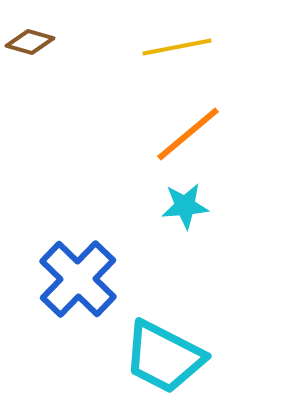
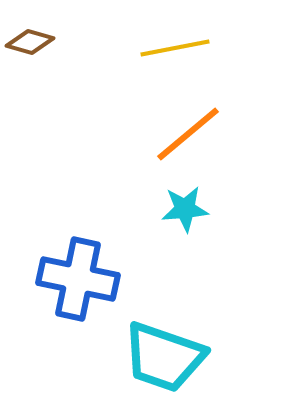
yellow line: moved 2 px left, 1 px down
cyan star: moved 3 px down
blue cross: rotated 32 degrees counterclockwise
cyan trapezoid: rotated 8 degrees counterclockwise
